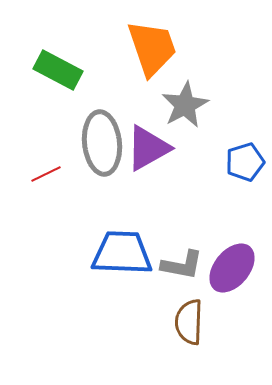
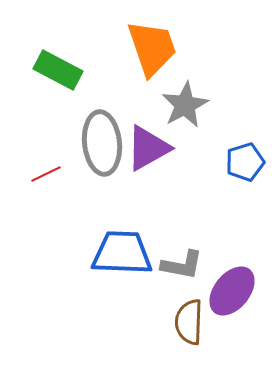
purple ellipse: moved 23 px down
